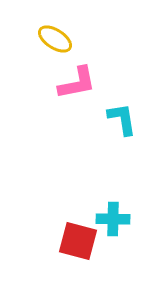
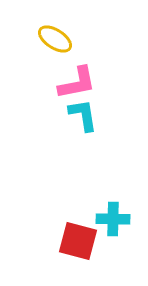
cyan L-shape: moved 39 px left, 4 px up
